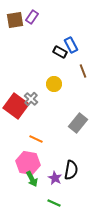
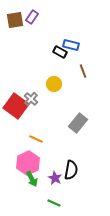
blue rectangle: rotated 49 degrees counterclockwise
pink hexagon: rotated 25 degrees clockwise
